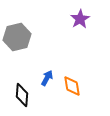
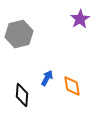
gray hexagon: moved 2 px right, 3 px up
